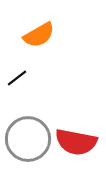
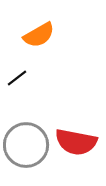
gray circle: moved 2 px left, 6 px down
